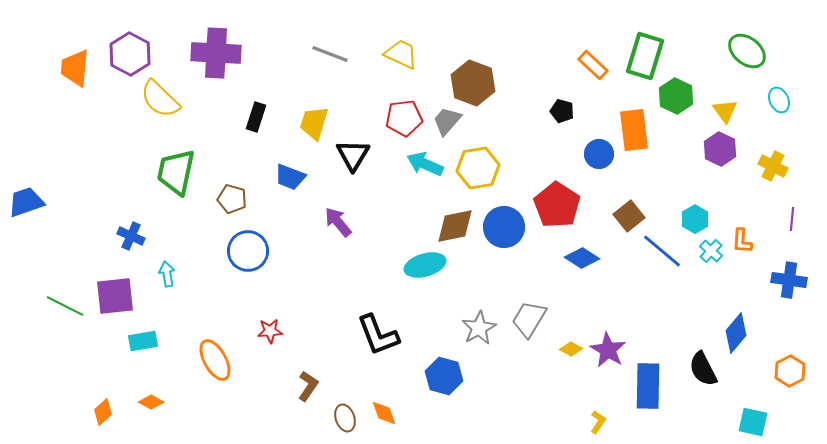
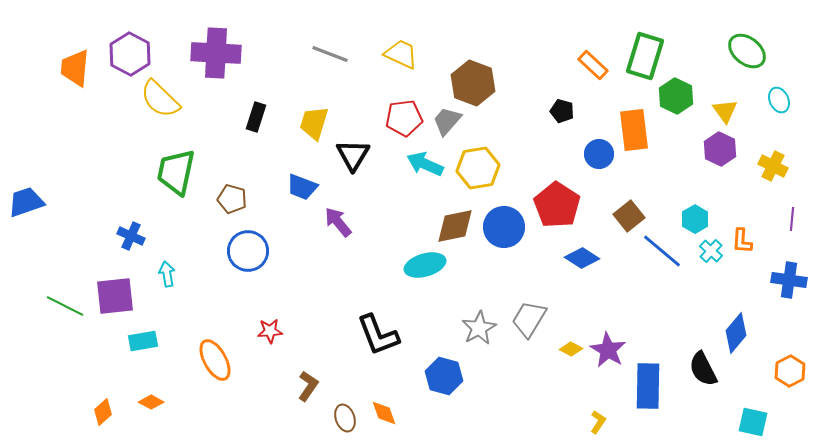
blue trapezoid at (290, 177): moved 12 px right, 10 px down
